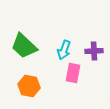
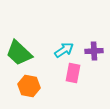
green trapezoid: moved 5 px left, 7 px down
cyan arrow: rotated 144 degrees counterclockwise
